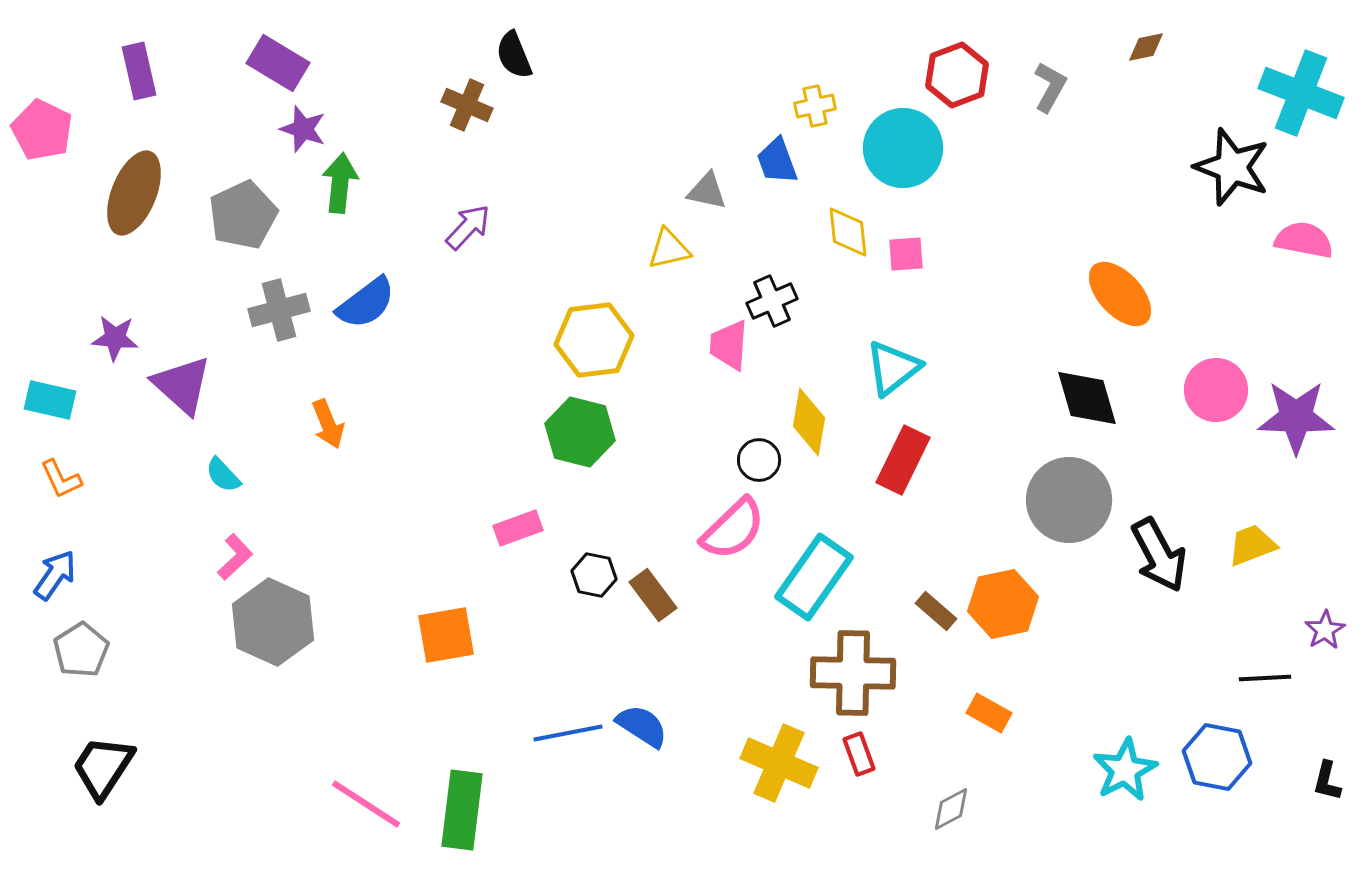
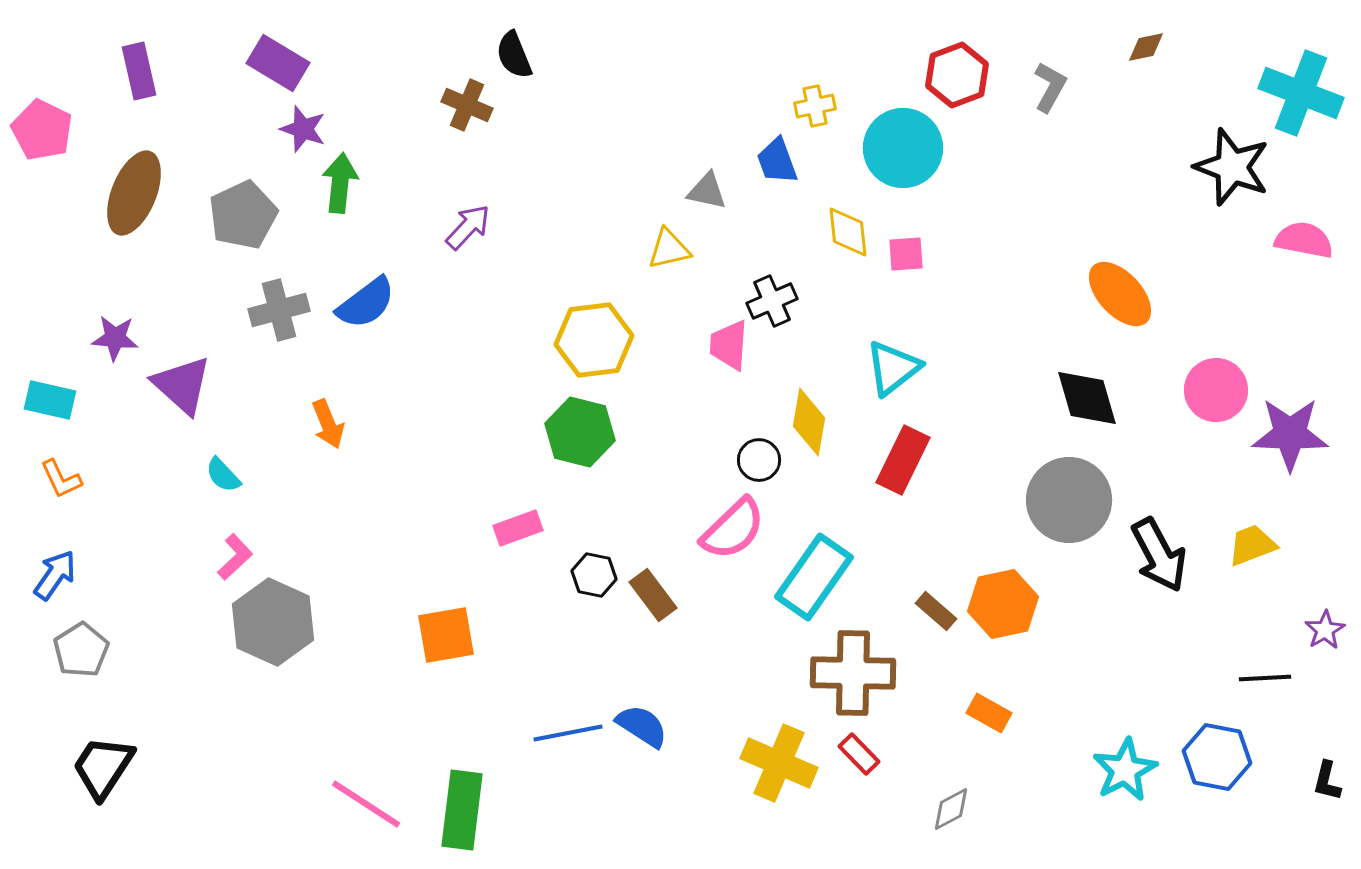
purple star at (1296, 417): moved 6 px left, 17 px down
red rectangle at (859, 754): rotated 24 degrees counterclockwise
